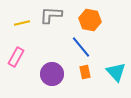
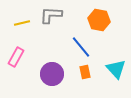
orange hexagon: moved 9 px right
cyan triangle: moved 3 px up
